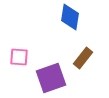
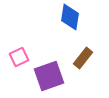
pink square: rotated 30 degrees counterclockwise
purple square: moved 2 px left, 2 px up
